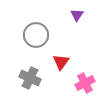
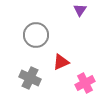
purple triangle: moved 3 px right, 5 px up
red triangle: rotated 30 degrees clockwise
